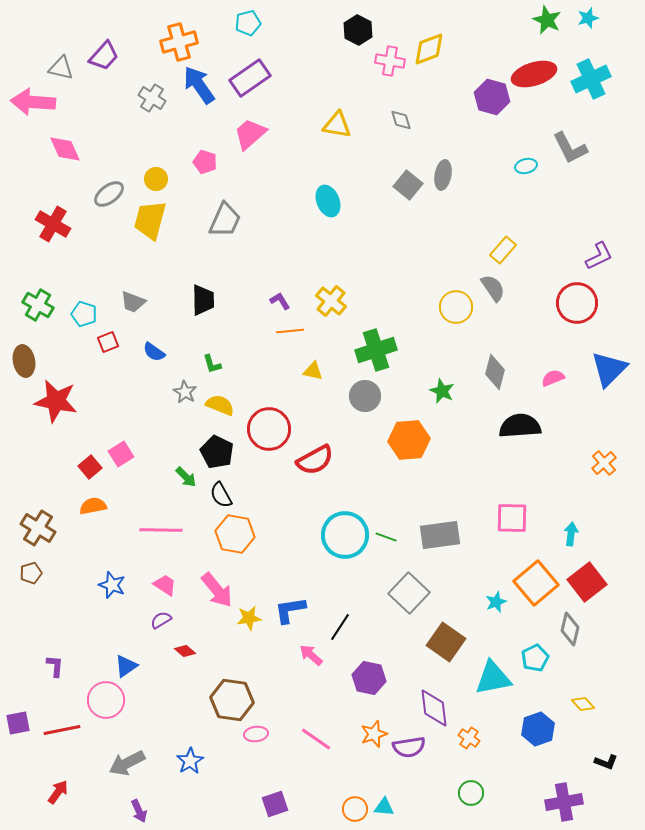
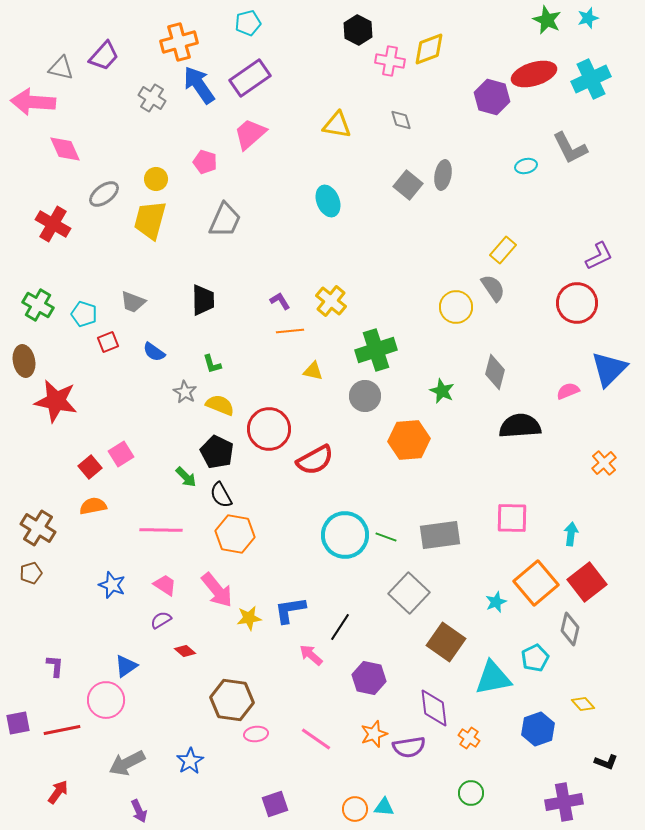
gray ellipse at (109, 194): moved 5 px left
pink semicircle at (553, 378): moved 15 px right, 13 px down
